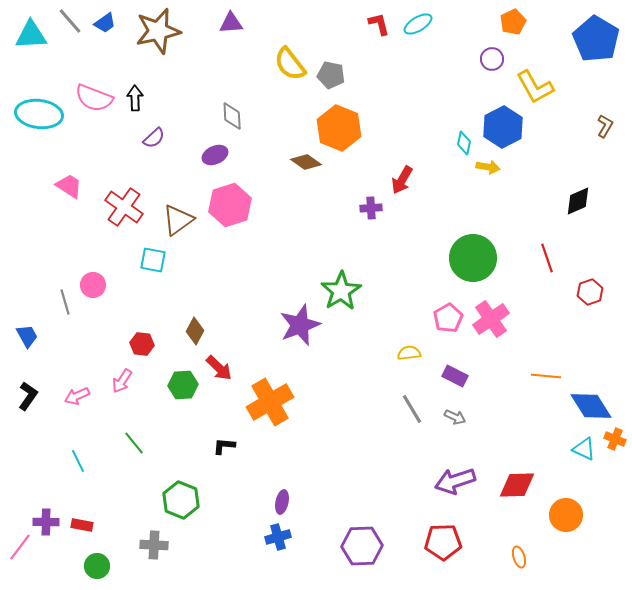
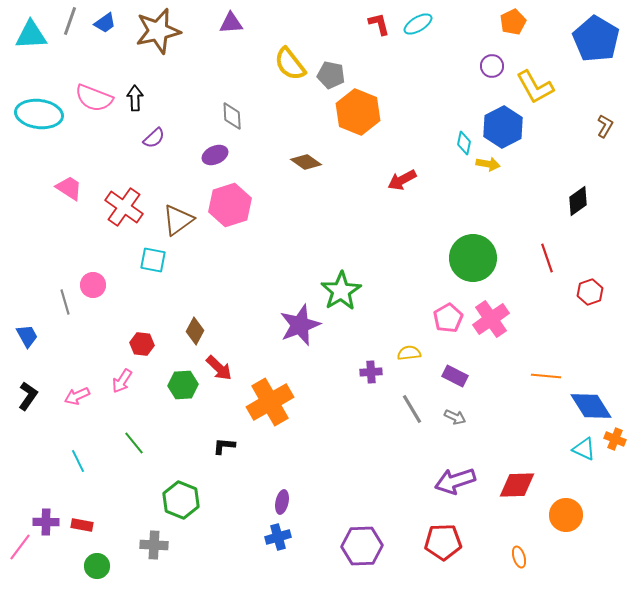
gray line at (70, 21): rotated 60 degrees clockwise
purple circle at (492, 59): moved 7 px down
orange hexagon at (339, 128): moved 19 px right, 16 px up
yellow arrow at (488, 167): moved 3 px up
red arrow at (402, 180): rotated 32 degrees clockwise
pink trapezoid at (69, 186): moved 2 px down
black diamond at (578, 201): rotated 12 degrees counterclockwise
purple cross at (371, 208): moved 164 px down
